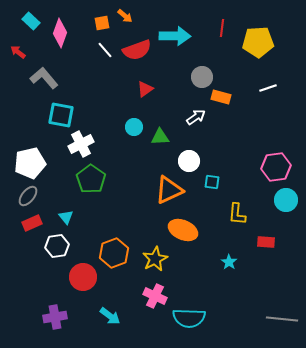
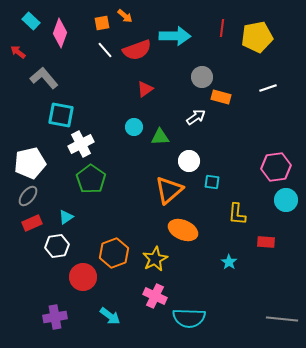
yellow pentagon at (258, 42): moved 1 px left, 5 px up; rotated 8 degrees counterclockwise
orange triangle at (169, 190): rotated 16 degrees counterclockwise
cyan triangle at (66, 217): rotated 35 degrees clockwise
